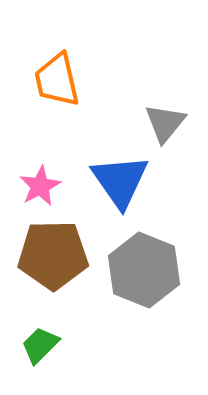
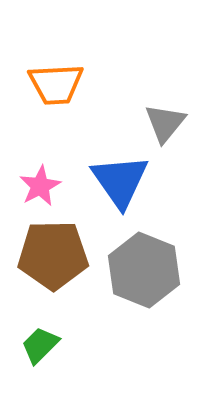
orange trapezoid: moved 1 px left, 4 px down; rotated 80 degrees counterclockwise
